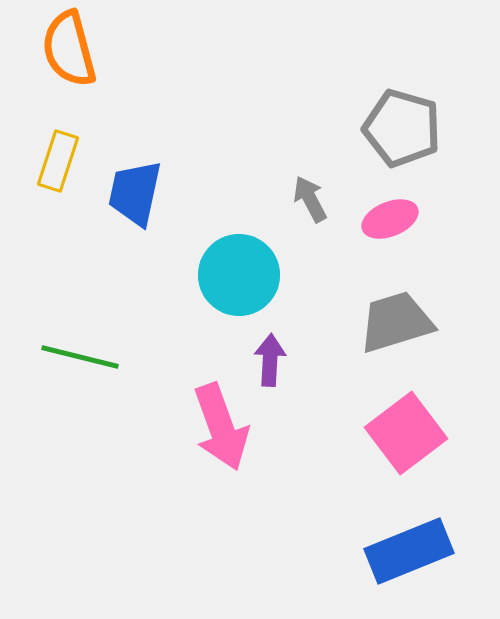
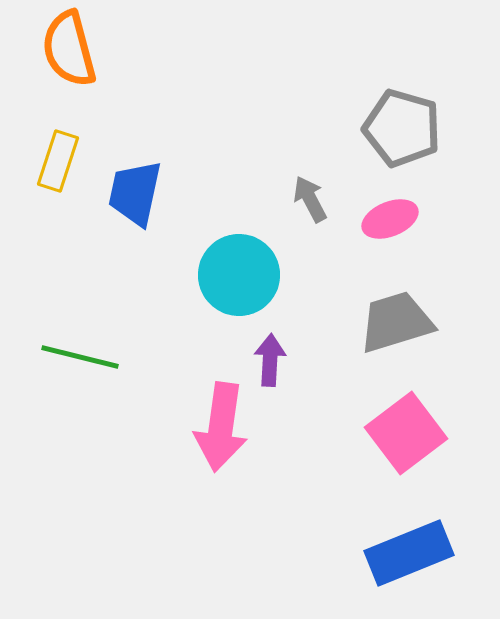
pink arrow: rotated 28 degrees clockwise
blue rectangle: moved 2 px down
